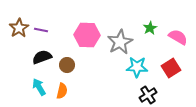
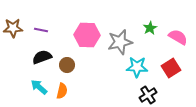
brown star: moved 6 px left; rotated 30 degrees clockwise
gray star: rotated 15 degrees clockwise
cyan arrow: rotated 18 degrees counterclockwise
